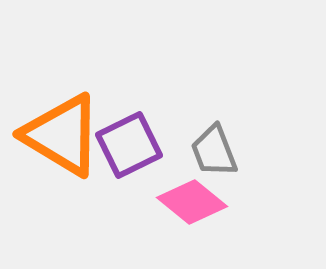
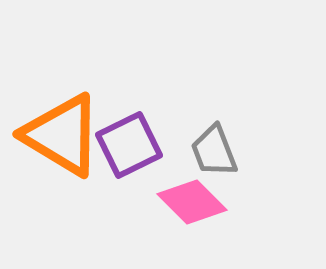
pink diamond: rotated 6 degrees clockwise
